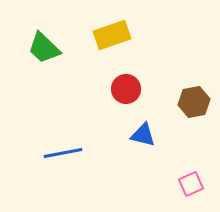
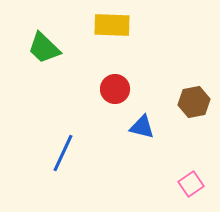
yellow rectangle: moved 10 px up; rotated 21 degrees clockwise
red circle: moved 11 px left
blue triangle: moved 1 px left, 8 px up
blue line: rotated 54 degrees counterclockwise
pink square: rotated 10 degrees counterclockwise
